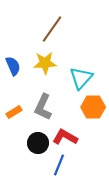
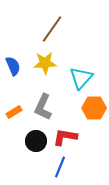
orange hexagon: moved 1 px right, 1 px down
red L-shape: rotated 20 degrees counterclockwise
black circle: moved 2 px left, 2 px up
blue line: moved 1 px right, 2 px down
